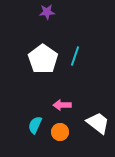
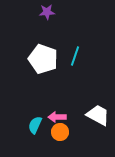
white pentagon: rotated 16 degrees counterclockwise
pink arrow: moved 5 px left, 12 px down
white trapezoid: moved 8 px up; rotated 10 degrees counterclockwise
